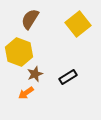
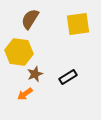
yellow square: rotated 30 degrees clockwise
yellow hexagon: rotated 12 degrees counterclockwise
orange arrow: moved 1 px left, 1 px down
